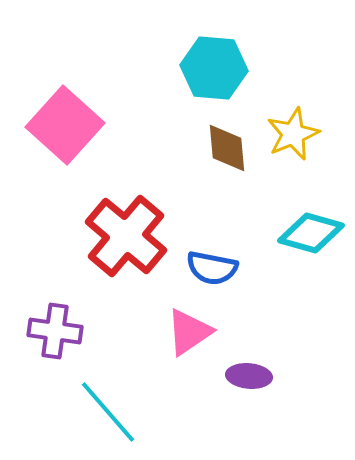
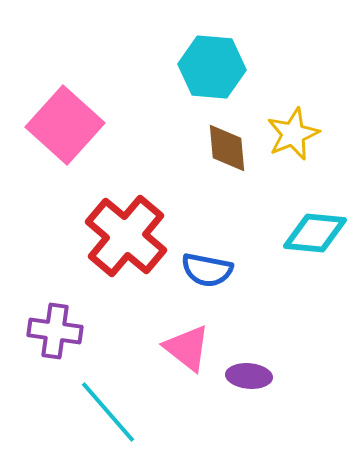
cyan hexagon: moved 2 px left, 1 px up
cyan diamond: moved 4 px right; rotated 10 degrees counterclockwise
blue semicircle: moved 5 px left, 2 px down
pink triangle: moved 2 px left, 16 px down; rotated 48 degrees counterclockwise
